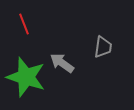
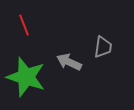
red line: moved 1 px down
gray arrow: moved 7 px right, 1 px up; rotated 10 degrees counterclockwise
